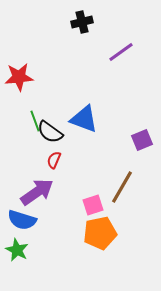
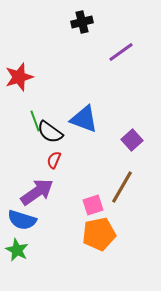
red star: rotated 12 degrees counterclockwise
purple square: moved 10 px left; rotated 20 degrees counterclockwise
orange pentagon: moved 1 px left, 1 px down
